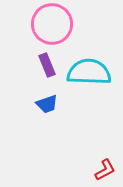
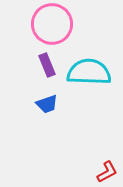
red L-shape: moved 2 px right, 2 px down
